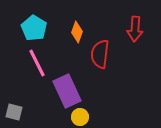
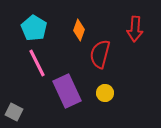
orange diamond: moved 2 px right, 2 px up
red semicircle: rotated 8 degrees clockwise
gray square: rotated 12 degrees clockwise
yellow circle: moved 25 px right, 24 px up
